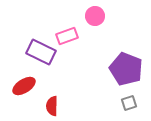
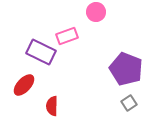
pink circle: moved 1 px right, 4 px up
red ellipse: moved 1 px up; rotated 15 degrees counterclockwise
gray square: rotated 14 degrees counterclockwise
